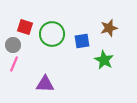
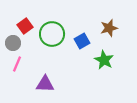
red square: moved 1 px up; rotated 35 degrees clockwise
blue square: rotated 21 degrees counterclockwise
gray circle: moved 2 px up
pink line: moved 3 px right
